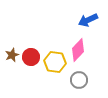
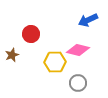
pink diamond: rotated 60 degrees clockwise
red circle: moved 23 px up
yellow hexagon: rotated 10 degrees counterclockwise
gray circle: moved 1 px left, 3 px down
